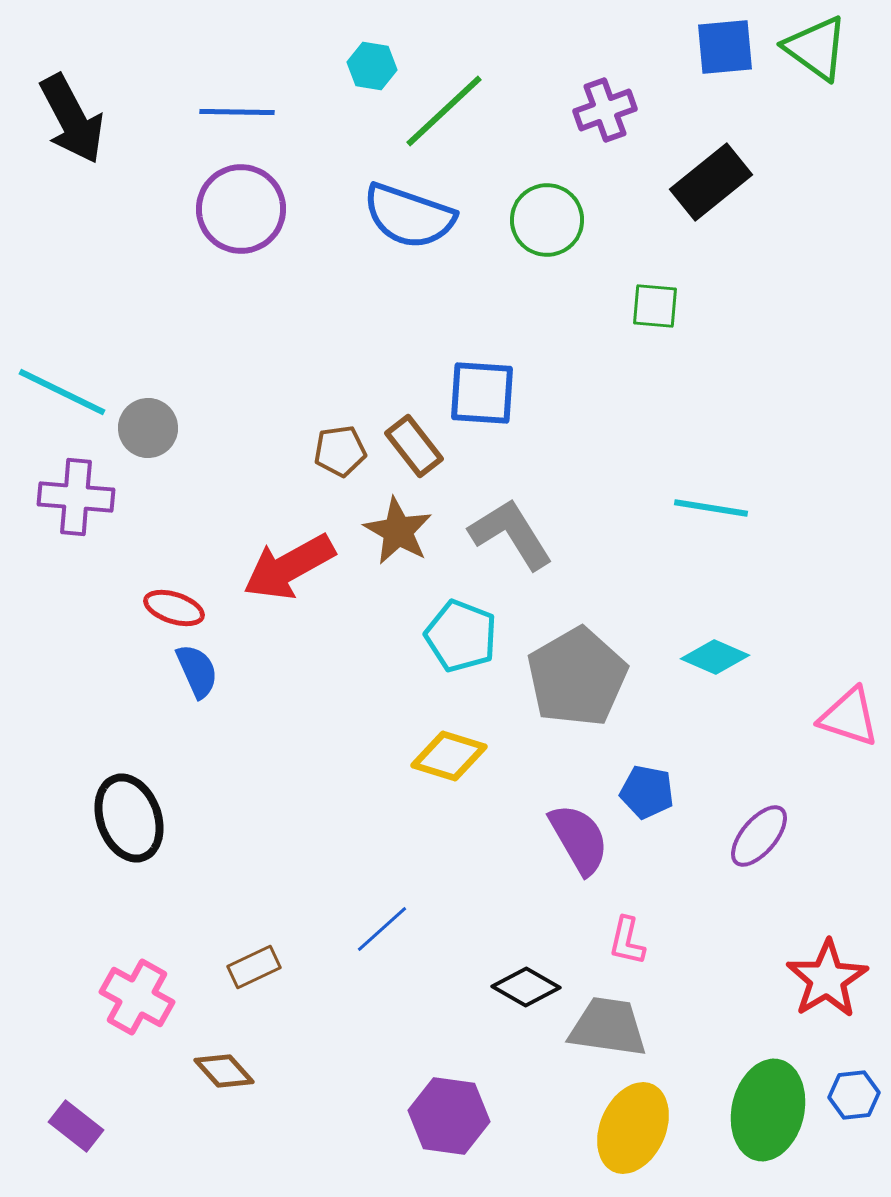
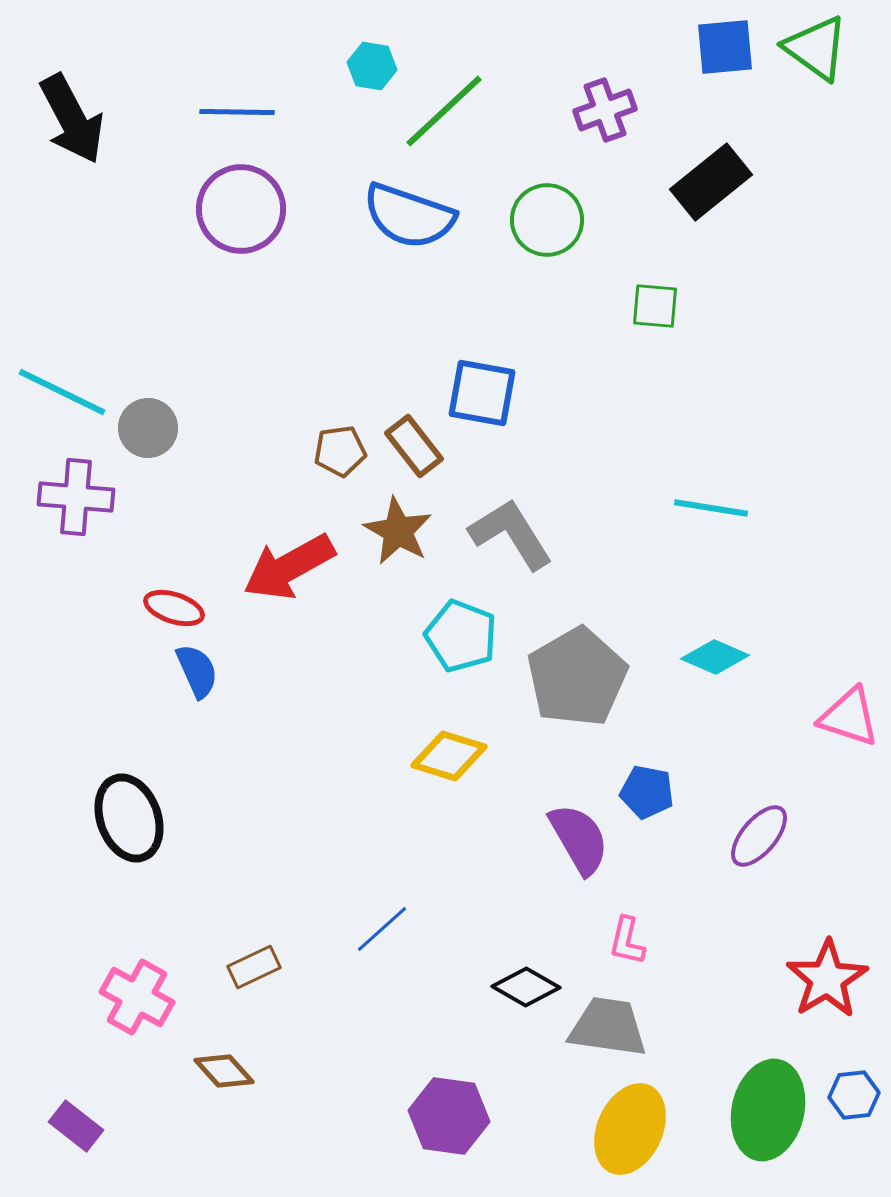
blue square at (482, 393): rotated 6 degrees clockwise
yellow ellipse at (633, 1128): moved 3 px left, 1 px down
